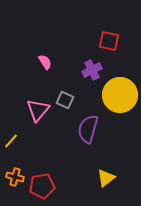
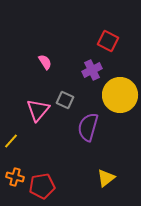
red square: moved 1 px left; rotated 15 degrees clockwise
purple semicircle: moved 2 px up
